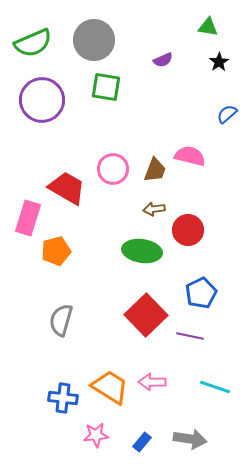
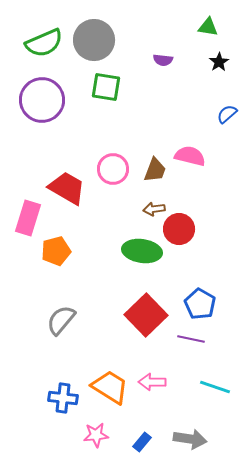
green semicircle: moved 11 px right
purple semicircle: rotated 30 degrees clockwise
red circle: moved 9 px left, 1 px up
blue pentagon: moved 1 px left, 11 px down; rotated 16 degrees counterclockwise
gray semicircle: rotated 24 degrees clockwise
purple line: moved 1 px right, 3 px down
